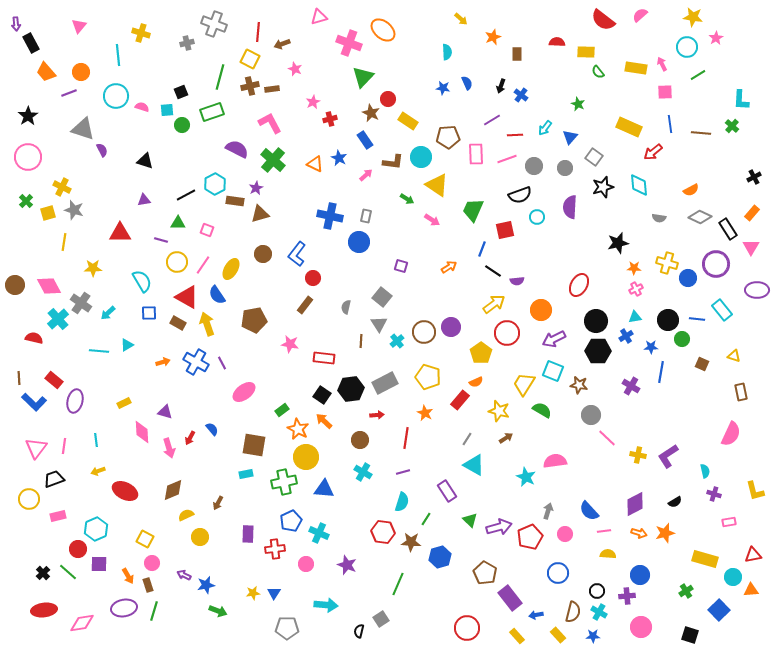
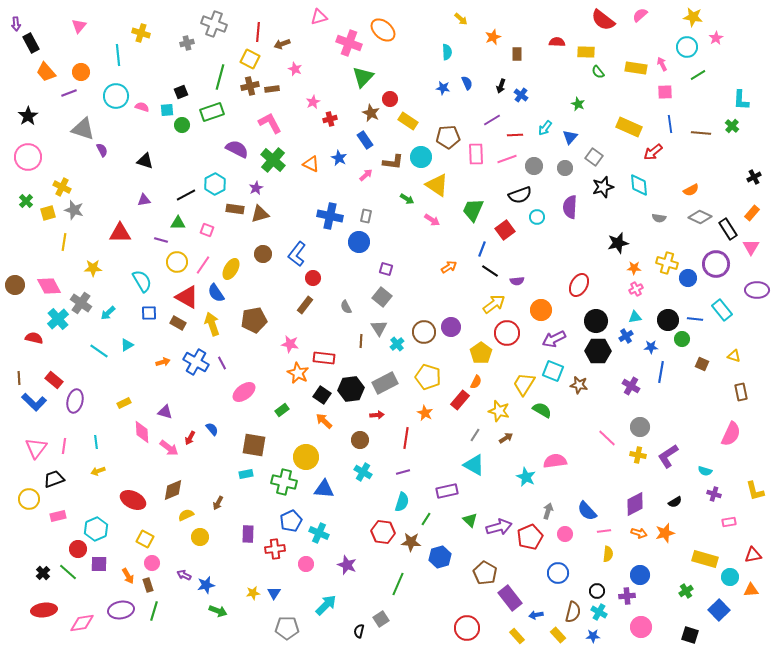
red circle at (388, 99): moved 2 px right
orange triangle at (315, 164): moved 4 px left
brown rectangle at (235, 201): moved 8 px down
red square at (505, 230): rotated 24 degrees counterclockwise
purple square at (401, 266): moved 15 px left, 3 px down
black line at (493, 271): moved 3 px left
blue semicircle at (217, 295): moved 1 px left, 2 px up
gray semicircle at (346, 307): rotated 40 degrees counterclockwise
blue line at (697, 319): moved 2 px left
yellow arrow at (207, 324): moved 5 px right
gray triangle at (379, 324): moved 4 px down
cyan cross at (397, 341): moved 3 px down
cyan line at (99, 351): rotated 30 degrees clockwise
orange semicircle at (476, 382): rotated 40 degrees counterclockwise
gray circle at (591, 415): moved 49 px right, 12 px down
orange star at (298, 429): moved 56 px up
gray line at (467, 439): moved 8 px right, 4 px up
cyan line at (96, 440): moved 2 px down
pink arrow at (169, 448): rotated 36 degrees counterclockwise
cyan semicircle at (705, 471): rotated 120 degrees clockwise
green cross at (284, 482): rotated 25 degrees clockwise
red ellipse at (125, 491): moved 8 px right, 9 px down
purple rectangle at (447, 491): rotated 70 degrees counterclockwise
blue semicircle at (589, 511): moved 2 px left
yellow semicircle at (608, 554): rotated 91 degrees clockwise
cyan circle at (733, 577): moved 3 px left
cyan arrow at (326, 605): rotated 50 degrees counterclockwise
purple ellipse at (124, 608): moved 3 px left, 2 px down
